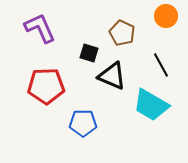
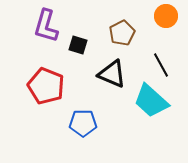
purple L-shape: moved 6 px right, 2 px up; rotated 140 degrees counterclockwise
brown pentagon: rotated 20 degrees clockwise
black square: moved 11 px left, 8 px up
black triangle: moved 2 px up
red pentagon: rotated 24 degrees clockwise
cyan trapezoid: moved 4 px up; rotated 12 degrees clockwise
